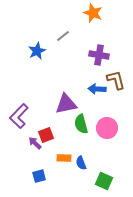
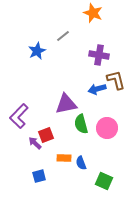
blue arrow: rotated 18 degrees counterclockwise
